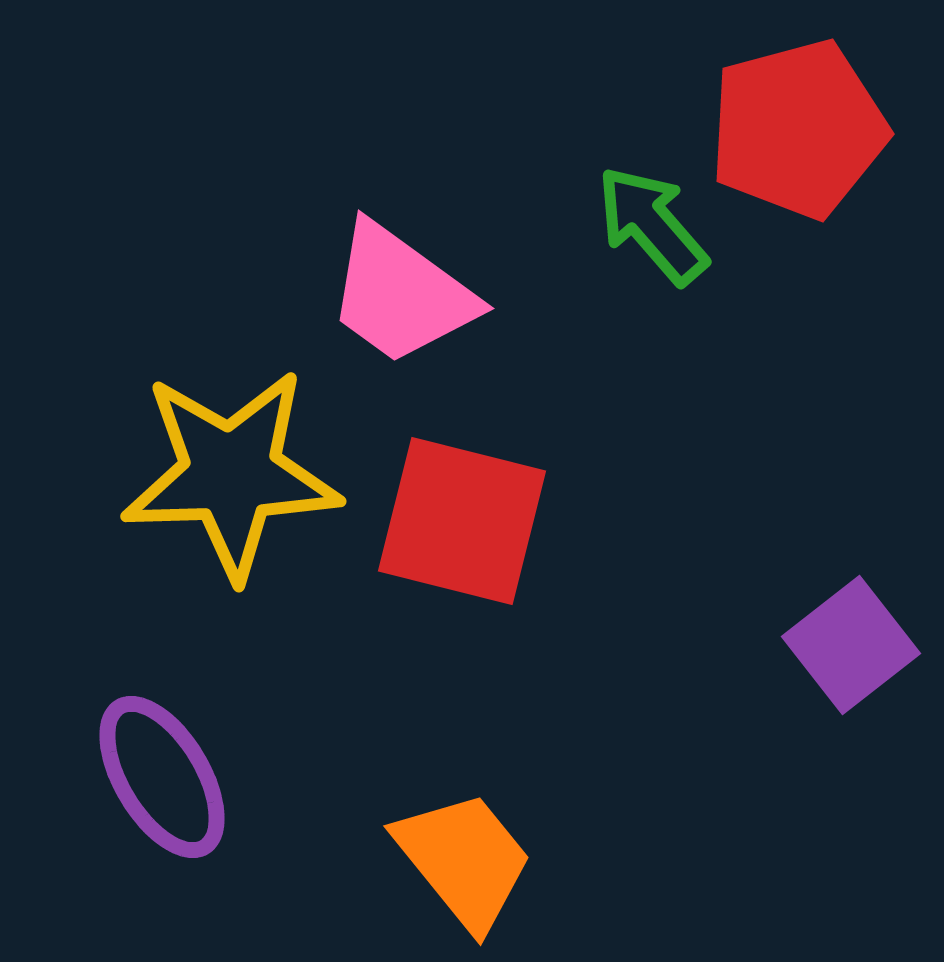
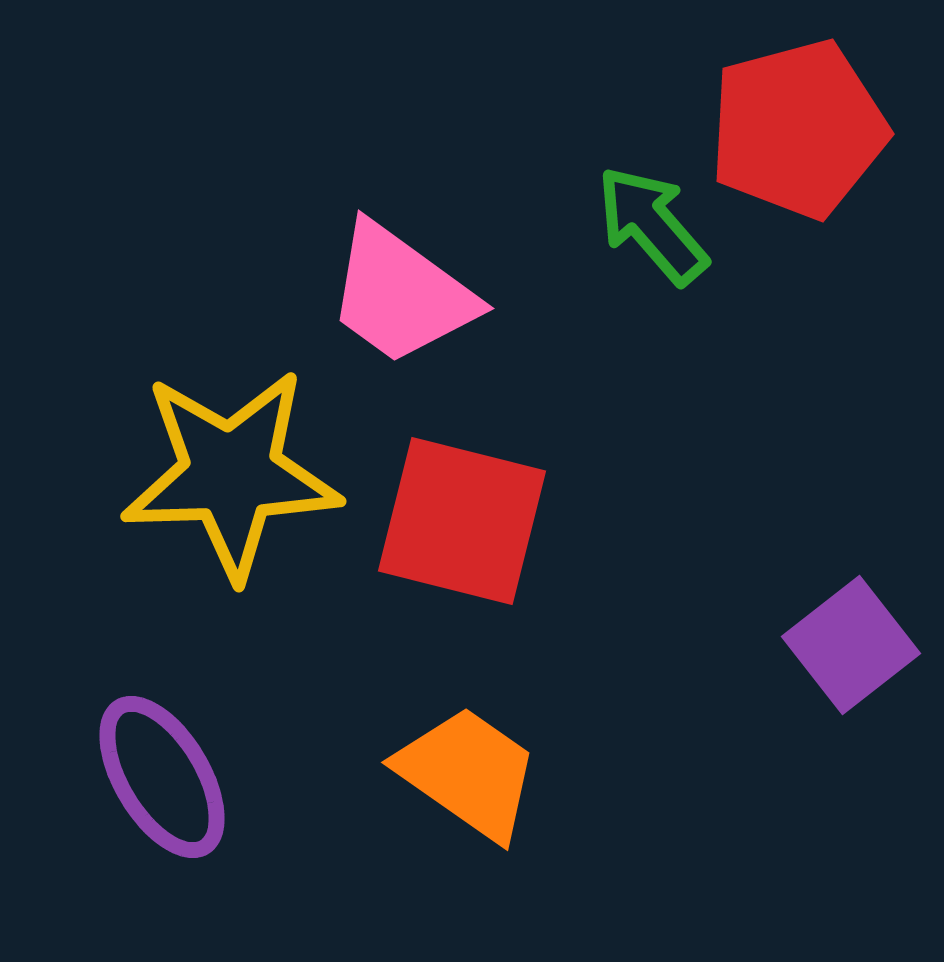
orange trapezoid: moved 4 px right, 87 px up; rotated 16 degrees counterclockwise
